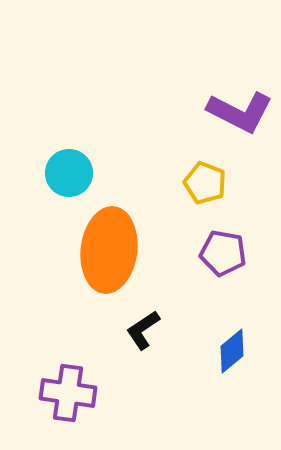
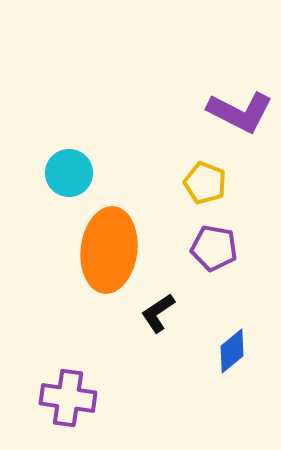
purple pentagon: moved 9 px left, 5 px up
black L-shape: moved 15 px right, 17 px up
purple cross: moved 5 px down
